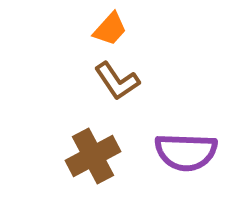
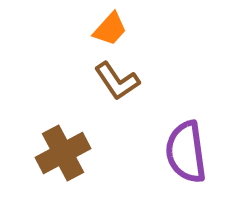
purple semicircle: rotated 80 degrees clockwise
brown cross: moved 30 px left, 3 px up
